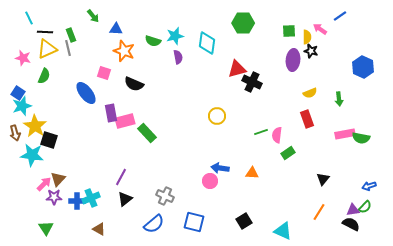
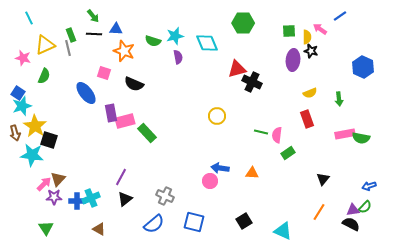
black line at (45, 32): moved 49 px right, 2 px down
cyan diamond at (207, 43): rotated 30 degrees counterclockwise
yellow triangle at (47, 49): moved 2 px left, 4 px up
green line at (261, 132): rotated 32 degrees clockwise
